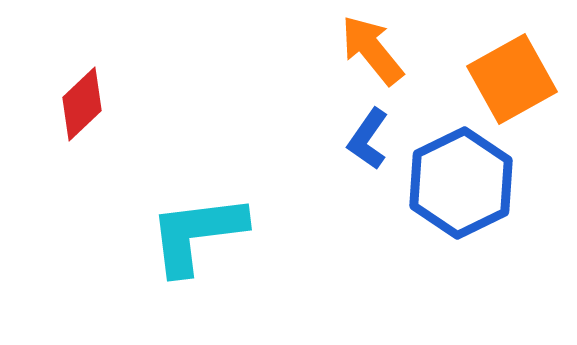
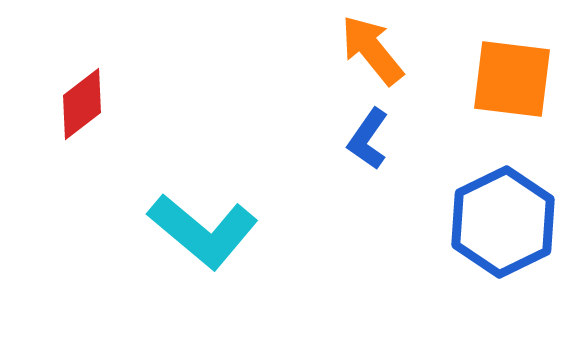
orange square: rotated 36 degrees clockwise
red diamond: rotated 6 degrees clockwise
blue hexagon: moved 42 px right, 39 px down
cyan L-shape: moved 6 px right, 3 px up; rotated 133 degrees counterclockwise
